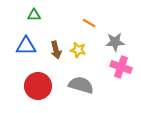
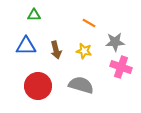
yellow star: moved 6 px right, 1 px down
